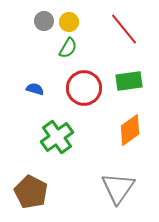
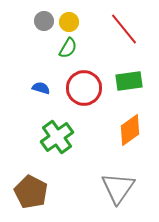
blue semicircle: moved 6 px right, 1 px up
